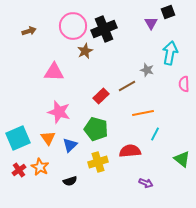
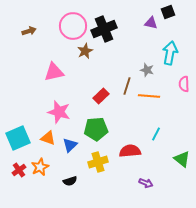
purple triangle: rotated 48 degrees counterclockwise
pink triangle: rotated 15 degrees counterclockwise
brown line: rotated 42 degrees counterclockwise
orange line: moved 6 px right, 17 px up; rotated 15 degrees clockwise
green pentagon: rotated 20 degrees counterclockwise
cyan line: moved 1 px right
orange triangle: rotated 35 degrees counterclockwise
orange star: rotated 18 degrees clockwise
